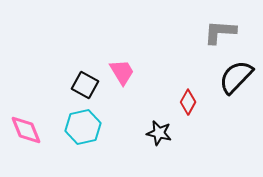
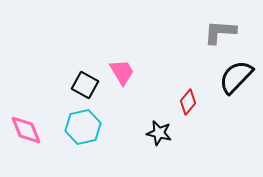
red diamond: rotated 10 degrees clockwise
